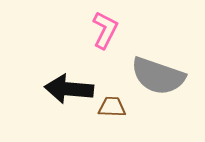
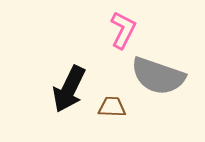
pink L-shape: moved 18 px right
black arrow: rotated 69 degrees counterclockwise
